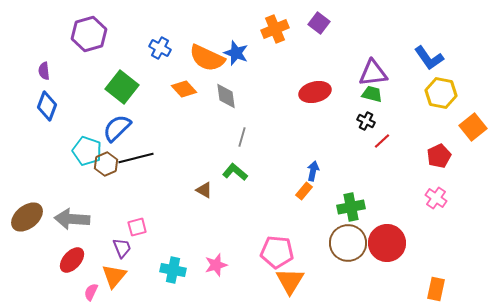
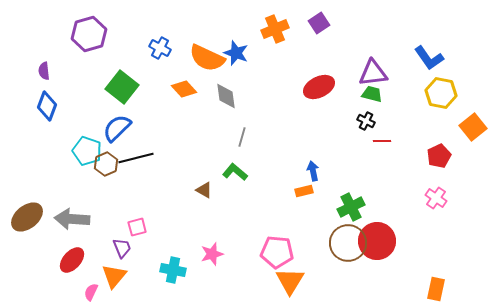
purple square at (319, 23): rotated 20 degrees clockwise
red ellipse at (315, 92): moved 4 px right, 5 px up; rotated 12 degrees counterclockwise
red line at (382, 141): rotated 42 degrees clockwise
blue arrow at (313, 171): rotated 24 degrees counterclockwise
orange rectangle at (304, 191): rotated 36 degrees clockwise
green cross at (351, 207): rotated 16 degrees counterclockwise
red circle at (387, 243): moved 10 px left, 2 px up
pink star at (216, 265): moved 4 px left, 11 px up
